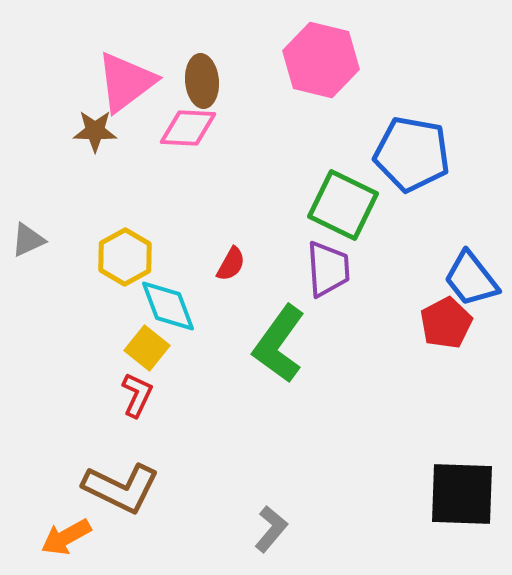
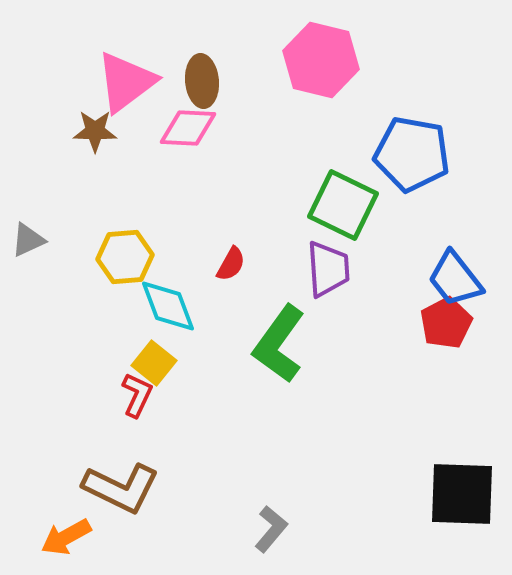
yellow hexagon: rotated 24 degrees clockwise
blue trapezoid: moved 16 px left
yellow square: moved 7 px right, 15 px down
